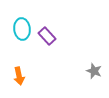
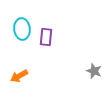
purple rectangle: moved 1 px left, 1 px down; rotated 48 degrees clockwise
orange arrow: rotated 72 degrees clockwise
